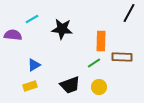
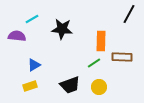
black line: moved 1 px down
purple semicircle: moved 4 px right, 1 px down
